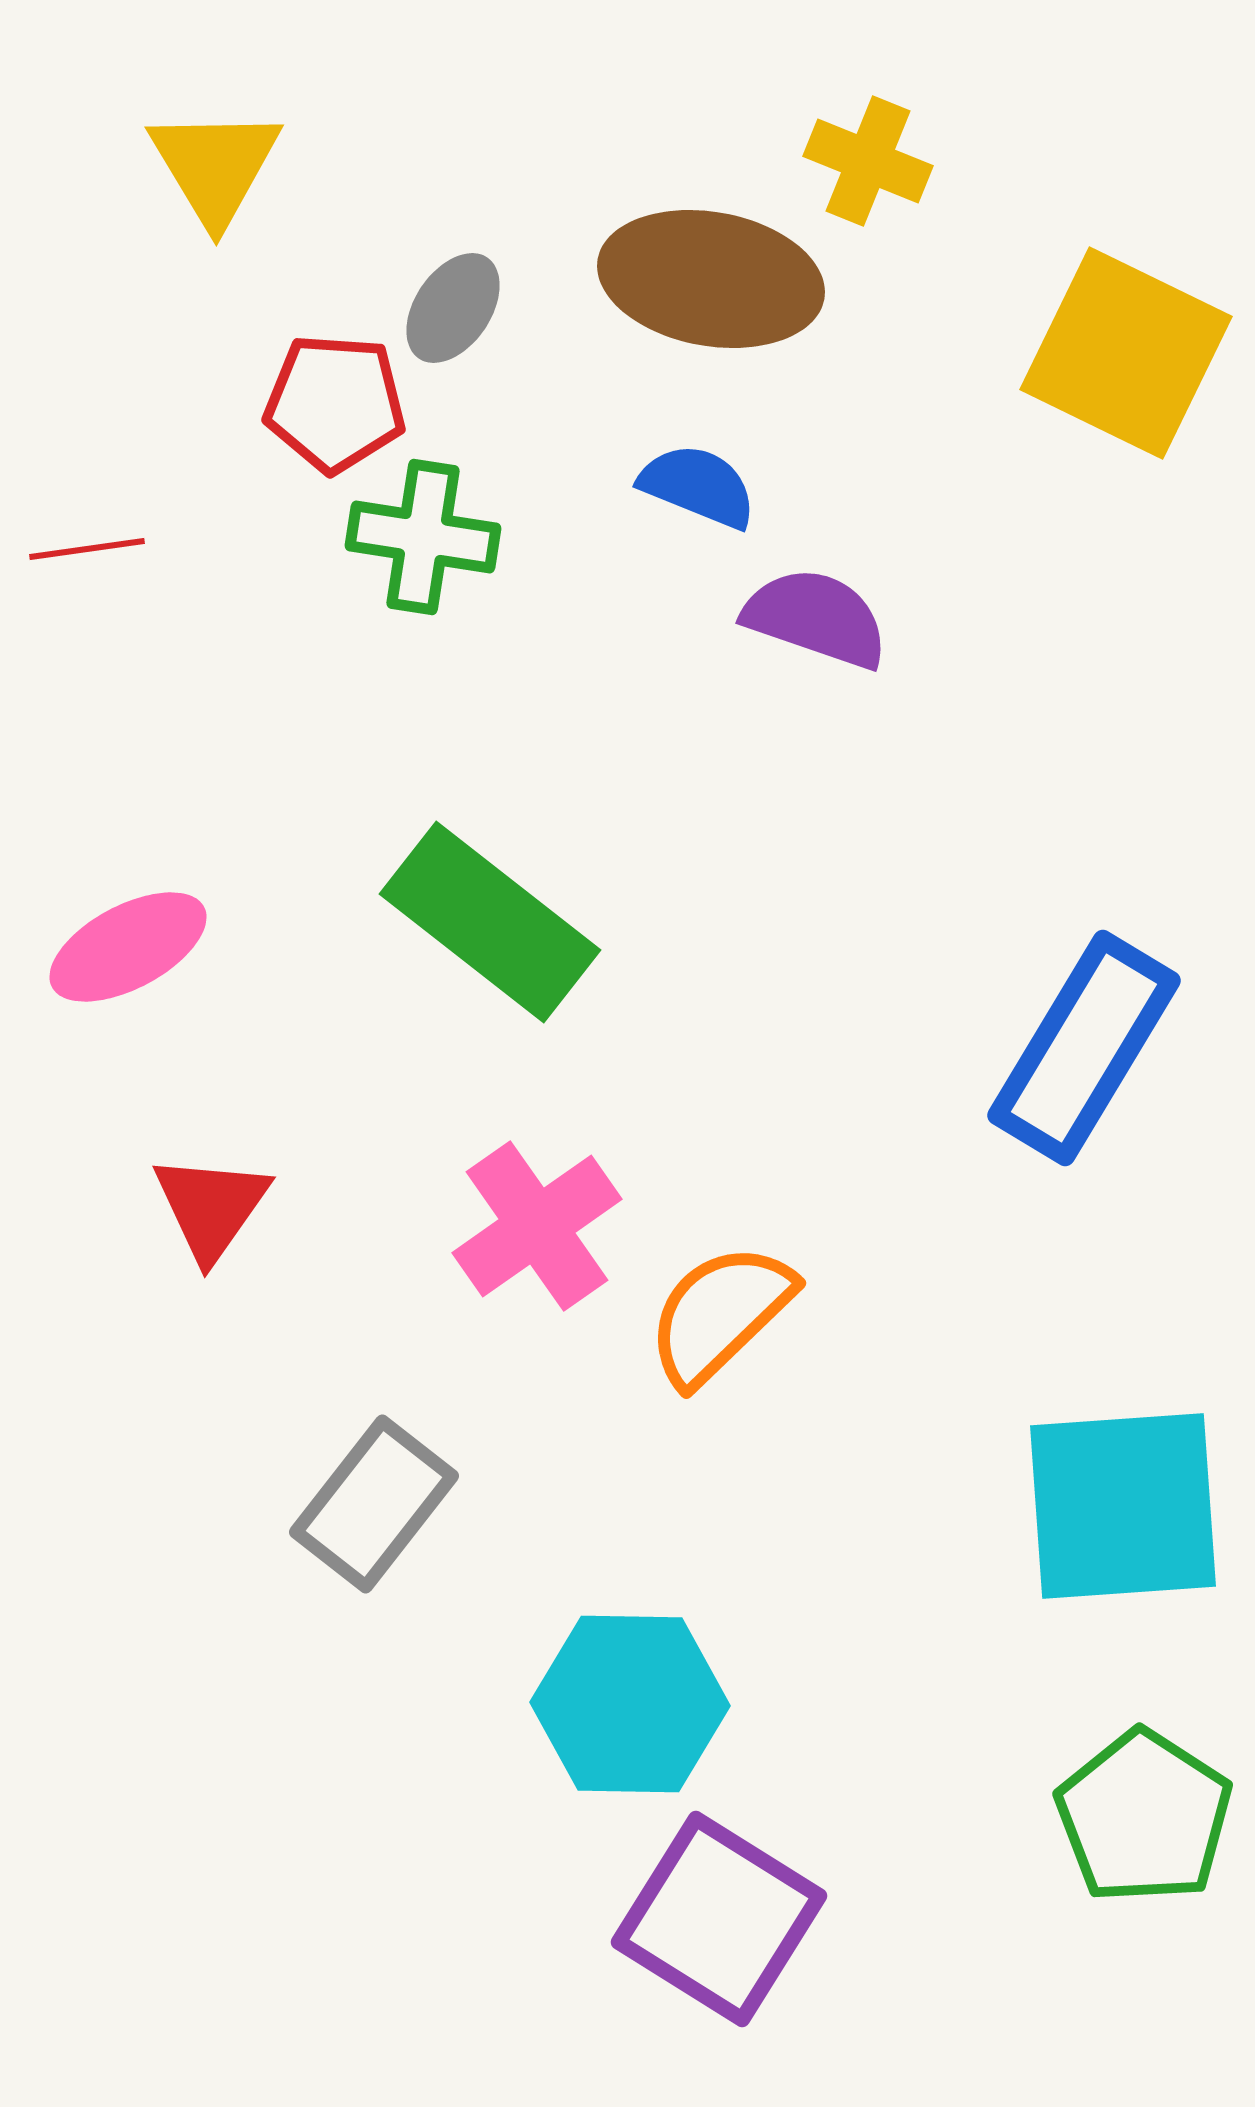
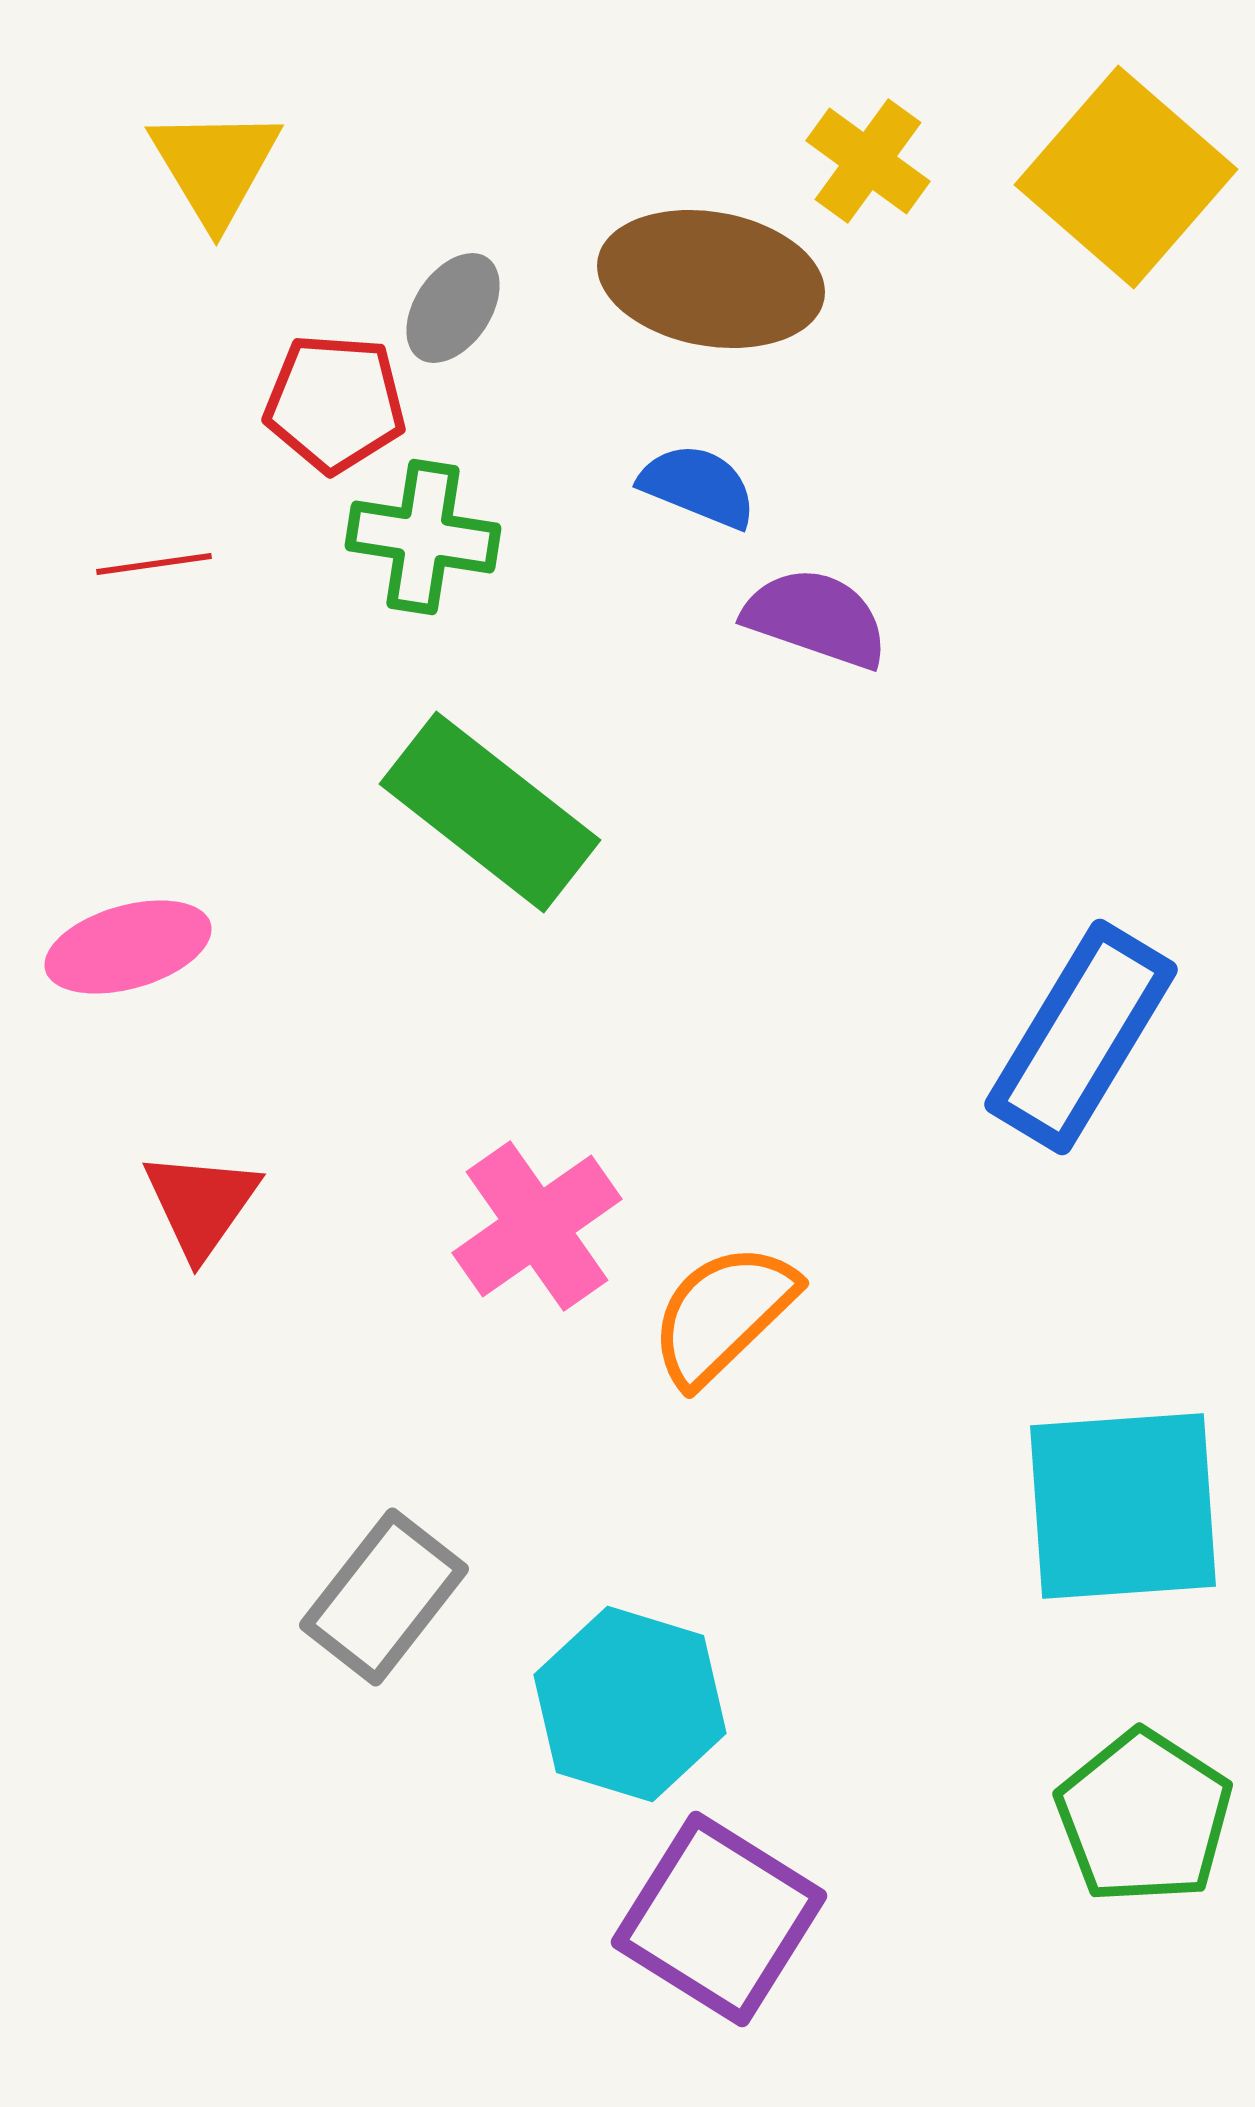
yellow cross: rotated 14 degrees clockwise
yellow square: moved 176 px up; rotated 15 degrees clockwise
red line: moved 67 px right, 15 px down
green rectangle: moved 110 px up
pink ellipse: rotated 12 degrees clockwise
blue rectangle: moved 3 px left, 11 px up
red triangle: moved 10 px left, 3 px up
orange semicircle: moved 3 px right
gray rectangle: moved 10 px right, 93 px down
cyan hexagon: rotated 16 degrees clockwise
